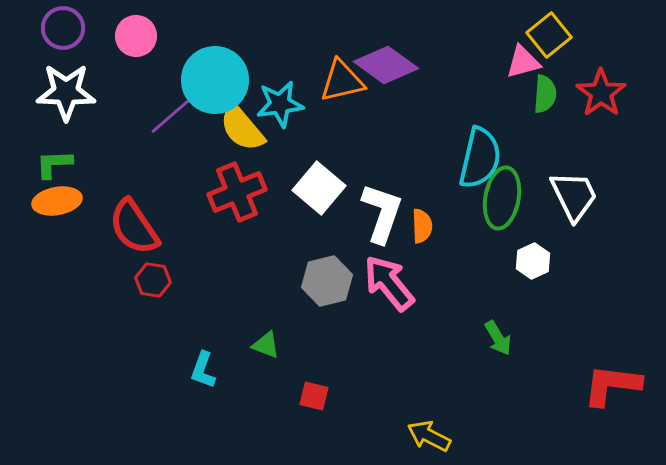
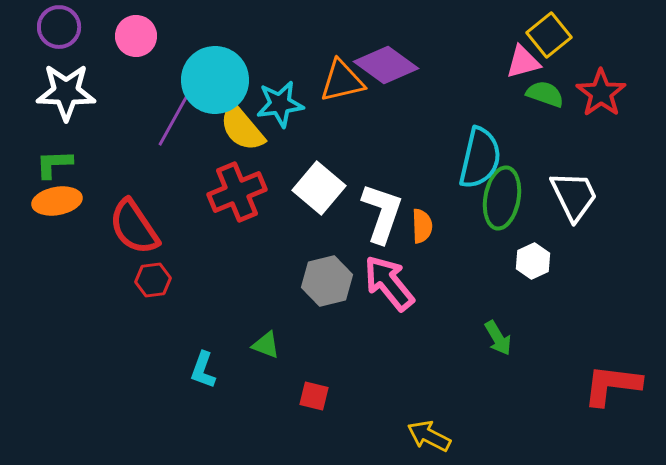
purple circle: moved 4 px left, 1 px up
green semicircle: rotated 75 degrees counterclockwise
purple line: moved 7 px down; rotated 20 degrees counterclockwise
red hexagon: rotated 16 degrees counterclockwise
